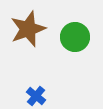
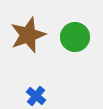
brown star: moved 6 px down
